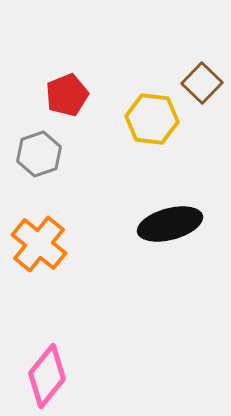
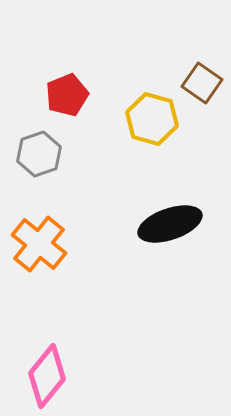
brown square: rotated 9 degrees counterclockwise
yellow hexagon: rotated 9 degrees clockwise
black ellipse: rotated 4 degrees counterclockwise
